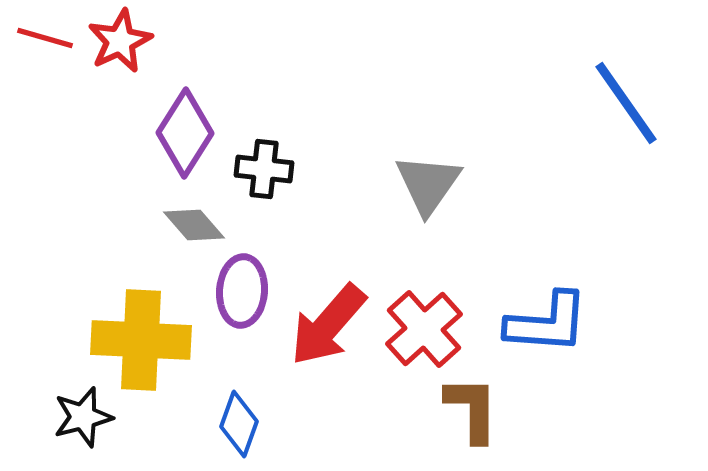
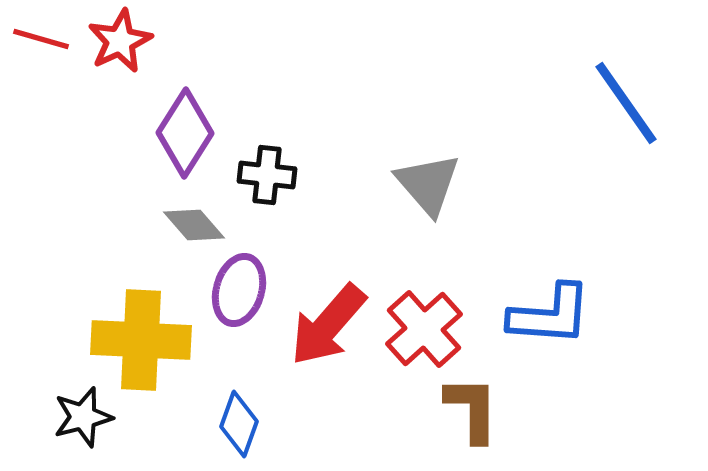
red line: moved 4 px left, 1 px down
black cross: moved 3 px right, 6 px down
gray triangle: rotated 16 degrees counterclockwise
purple ellipse: moved 3 px left, 1 px up; rotated 12 degrees clockwise
blue L-shape: moved 3 px right, 8 px up
